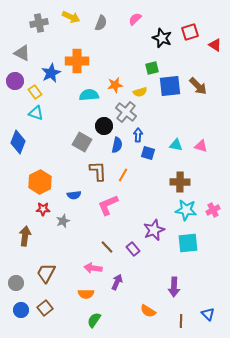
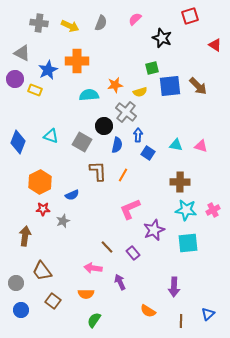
yellow arrow at (71, 17): moved 1 px left, 9 px down
gray cross at (39, 23): rotated 18 degrees clockwise
red square at (190, 32): moved 16 px up
blue star at (51, 73): moved 3 px left, 3 px up
purple circle at (15, 81): moved 2 px up
yellow rectangle at (35, 92): moved 2 px up; rotated 32 degrees counterclockwise
cyan triangle at (36, 113): moved 15 px right, 23 px down
blue square at (148, 153): rotated 16 degrees clockwise
blue semicircle at (74, 195): moved 2 px left; rotated 16 degrees counterclockwise
pink L-shape at (108, 205): moved 22 px right, 4 px down
purple rectangle at (133, 249): moved 4 px down
brown trapezoid at (46, 273): moved 4 px left, 2 px up; rotated 65 degrees counterclockwise
purple arrow at (117, 282): moved 3 px right; rotated 49 degrees counterclockwise
brown square at (45, 308): moved 8 px right, 7 px up; rotated 14 degrees counterclockwise
blue triangle at (208, 314): rotated 32 degrees clockwise
